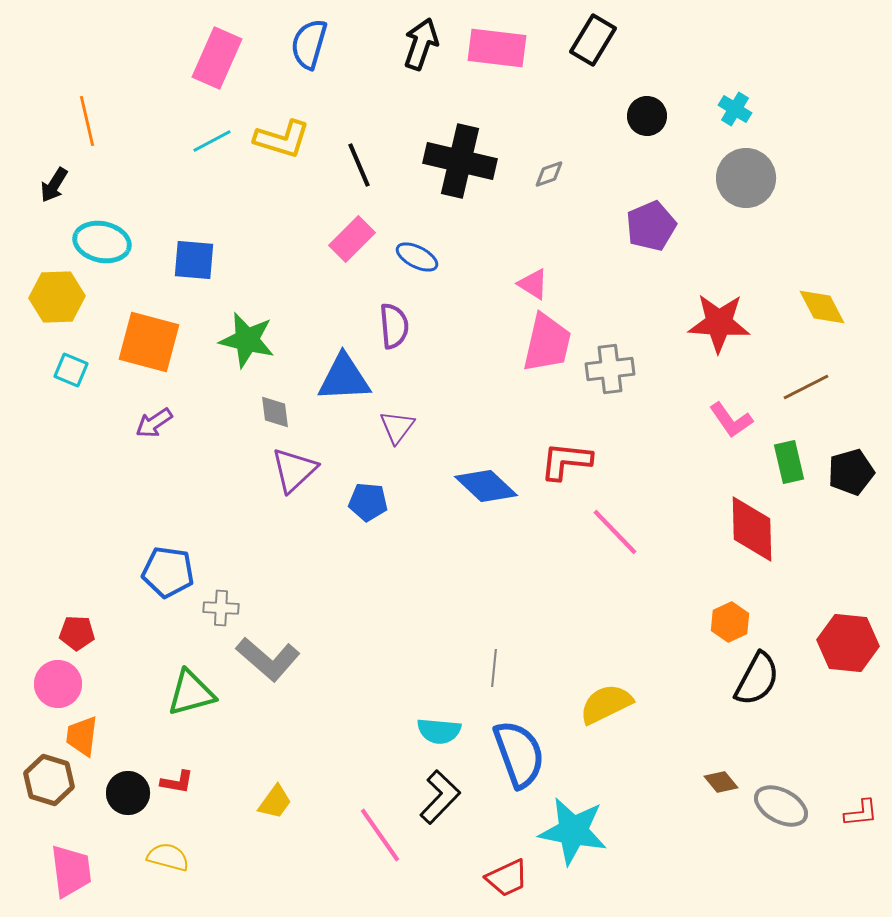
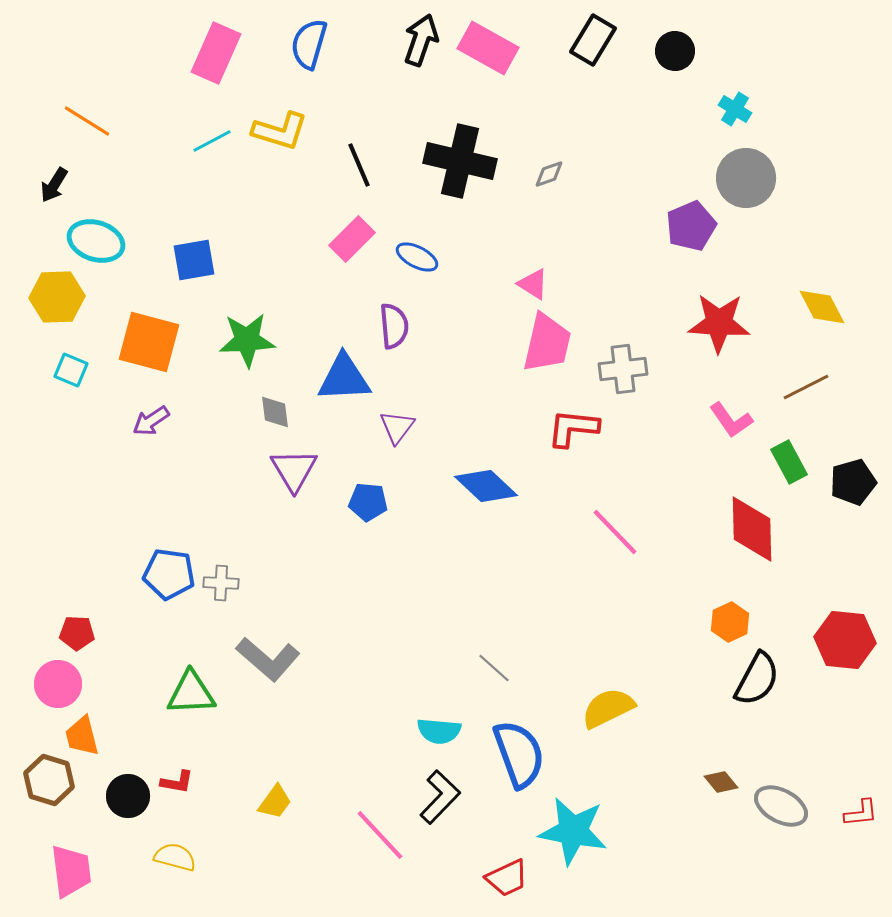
black arrow at (421, 44): moved 4 px up
pink rectangle at (497, 48): moved 9 px left; rotated 22 degrees clockwise
pink rectangle at (217, 58): moved 1 px left, 5 px up
black circle at (647, 116): moved 28 px right, 65 px up
orange line at (87, 121): rotated 45 degrees counterclockwise
yellow L-shape at (282, 139): moved 2 px left, 8 px up
purple pentagon at (651, 226): moved 40 px right
cyan ellipse at (102, 242): moved 6 px left, 1 px up; rotated 6 degrees clockwise
blue square at (194, 260): rotated 15 degrees counterclockwise
green star at (247, 340): rotated 16 degrees counterclockwise
gray cross at (610, 369): moved 13 px right
purple arrow at (154, 423): moved 3 px left, 2 px up
red L-shape at (566, 461): moved 7 px right, 33 px up
green rectangle at (789, 462): rotated 15 degrees counterclockwise
purple triangle at (294, 470): rotated 18 degrees counterclockwise
black pentagon at (851, 472): moved 2 px right, 10 px down
blue pentagon at (168, 572): moved 1 px right, 2 px down
gray cross at (221, 608): moved 25 px up
red hexagon at (848, 643): moved 3 px left, 3 px up
gray line at (494, 668): rotated 54 degrees counterclockwise
green triangle at (191, 693): rotated 12 degrees clockwise
yellow semicircle at (606, 704): moved 2 px right, 4 px down
orange trapezoid at (82, 736): rotated 21 degrees counterclockwise
black circle at (128, 793): moved 3 px down
pink line at (380, 835): rotated 8 degrees counterclockwise
yellow semicircle at (168, 857): moved 7 px right
